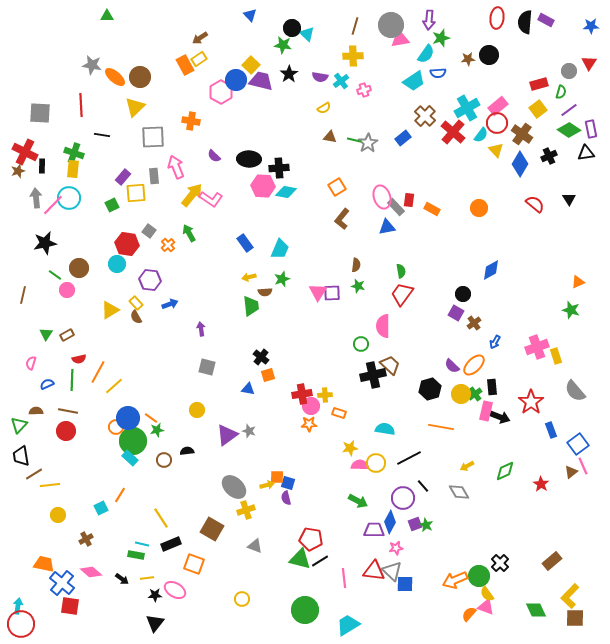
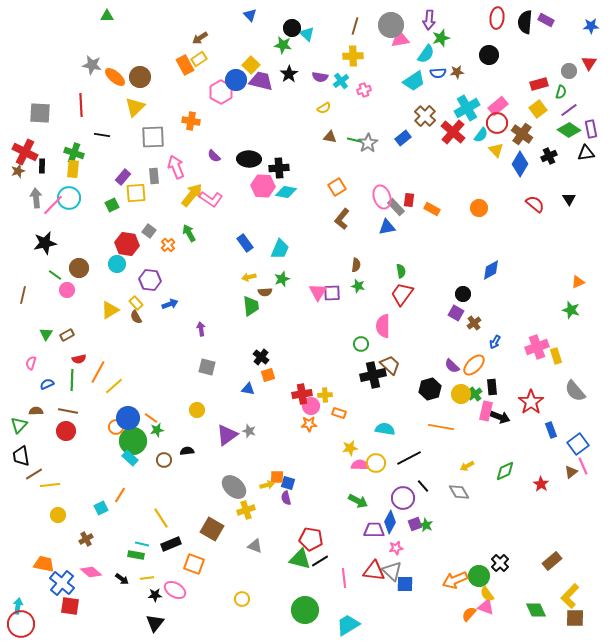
brown star at (468, 59): moved 11 px left, 13 px down
